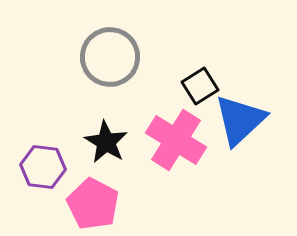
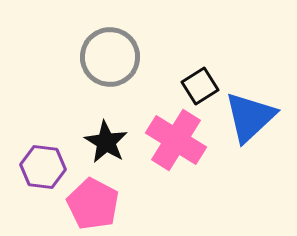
blue triangle: moved 10 px right, 3 px up
